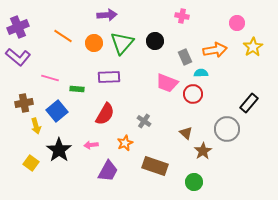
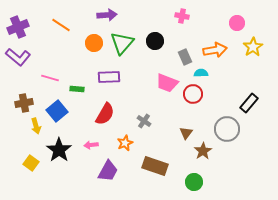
orange line: moved 2 px left, 11 px up
brown triangle: rotated 24 degrees clockwise
